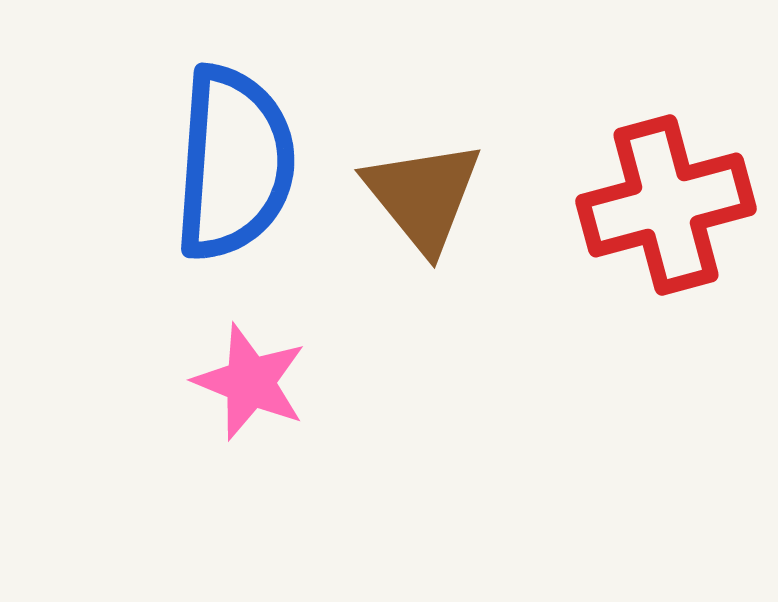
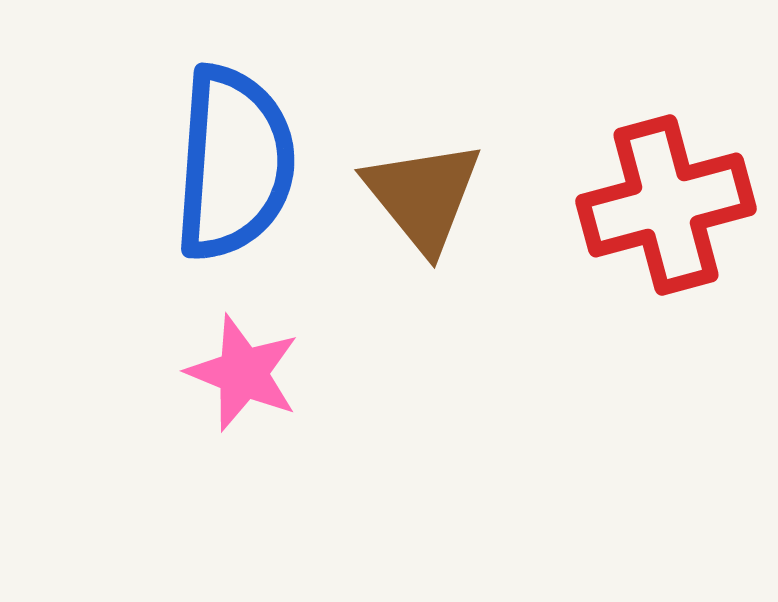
pink star: moved 7 px left, 9 px up
